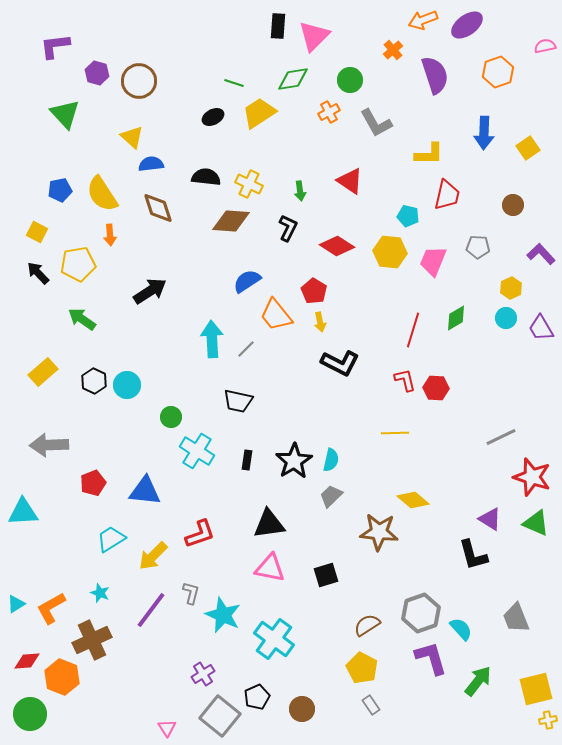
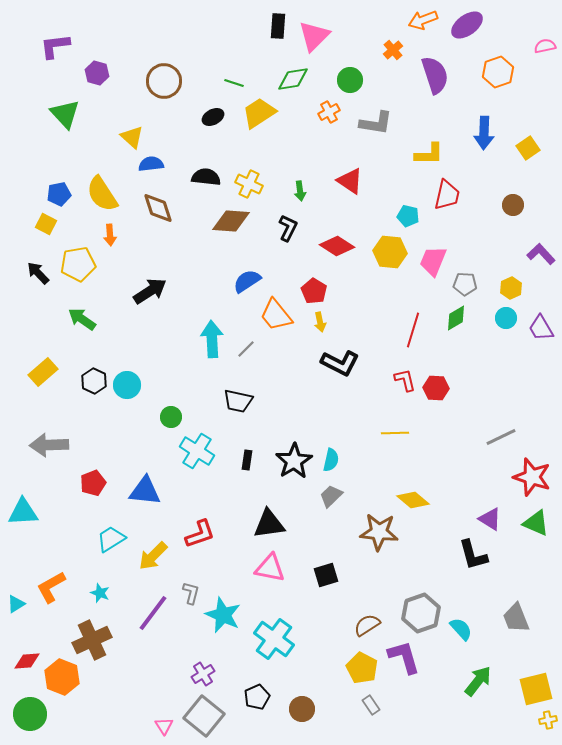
brown circle at (139, 81): moved 25 px right
gray L-shape at (376, 123): rotated 52 degrees counterclockwise
blue pentagon at (60, 190): moved 1 px left, 4 px down
yellow square at (37, 232): moved 9 px right, 8 px up
gray pentagon at (478, 247): moved 13 px left, 37 px down
orange L-shape at (51, 608): moved 21 px up
purple line at (151, 610): moved 2 px right, 3 px down
purple L-shape at (431, 658): moved 27 px left, 1 px up
gray square at (220, 716): moved 16 px left
pink triangle at (167, 728): moved 3 px left, 2 px up
